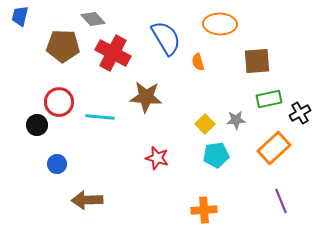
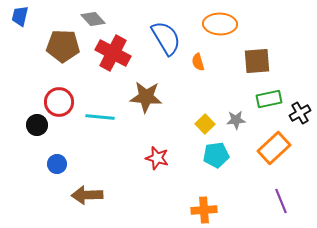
brown arrow: moved 5 px up
